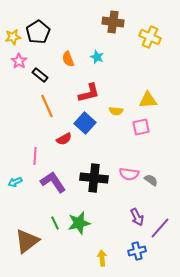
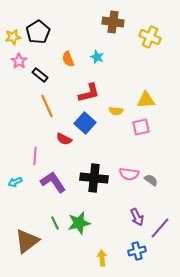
yellow triangle: moved 2 px left
red semicircle: rotated 56 degrees clockwise
